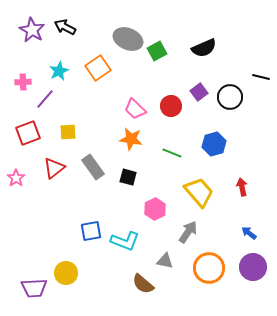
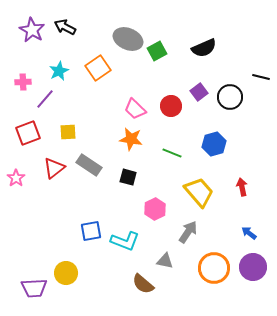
gray rectangle: moved 4 px left, 2 px up; rotated 20 degrees counterclockwise
orange circle: moved 5 px right
